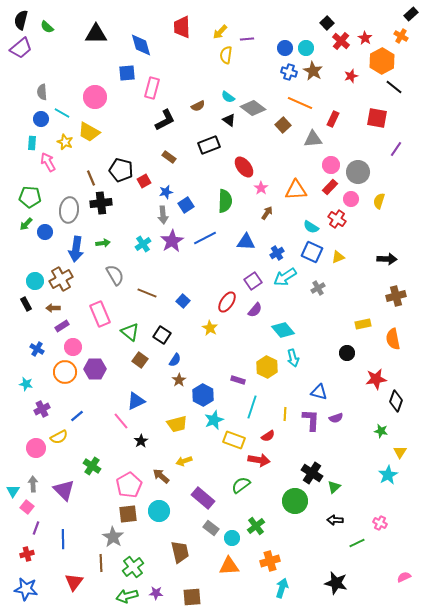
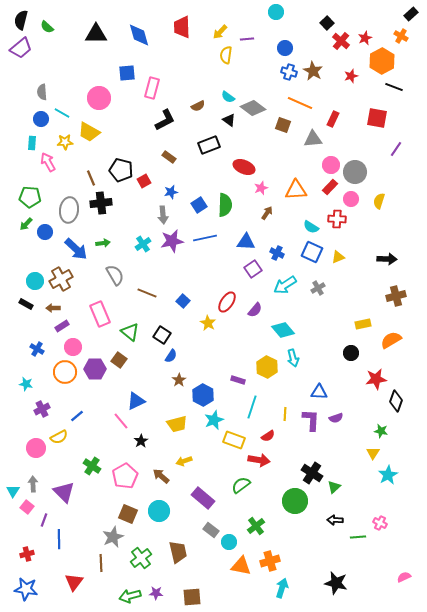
red star at (365, 38): rotated 16 degrees clockwise
blue diamond at (141, 45): moved 2 px left, 10 px up
cyan circle at (306, 48): moved 30 px left, 36 px up
black line at (394, 87): rotated 18 degrees counterclockwise
pink circle at (95, 97): moved 4 px right, 1 px down
brown square at (283, 125): rotated 28 degrees counterclockwise
yellow star at (65, 142): rotated 28 degrees counterclockwise
red ellipse at (244, 167): rotated 30 degrees counterclockwise
gray circle at (358, 172): moved 3 px left
pink star at (261, 188): rotated 16 degrees clockwise
blue star at (166, 192): moved 5 px right
green semicircle at (225, 201): moved 4 px down
blue square at (186, 205): moved 13 px right
red cross at (337, 219): rotated 30 degrees counterclockwise
blue line at (205, 238): rotated 15 degrees clockwise
purple star at (172, 241): rotated 20 degrees clockwise
blue arrow at (76, 249): rotated 55 degrees counterclockwise
blue cross at (277, 253): rotated 32 degrees counterclockwise
cyan arrow at (285, 277): moved 8 px down
purple square at (253, 281): moved 12 px up
black rectangle at (26, 304): rotated 32 degrees counterclockwise
yellow star at (210, 328): moved 2 px left, 5 px up
orange semicircle at (393, 339): moved 2 px left, 1 px down; rotated 70 degrees clockwise
black circle at (347, 353): moved 4 px right
brown square at (140, 360): moved 21 px left
blue semicircle at (175, 360): moved 4 px left, 4 px up
blue triangle at (319, 392): rotated 12 degrees counterclockwise
yellow triangle at (400, 452): moved 27 px left, 1 px down
pink pentagon at (129, 485): moved 4 px left, 9 px up
purple triangle at (64, 490): moved 2 px down
brown square at (128, 514): rotated 30 degrees clockwise
purple line at (36, 528): moved 8 px right, 8 px up
gray rectangle at (211, 528): moved 2 px down
gray star at (113, 537): rotated 15 degrees clockwise
cyan circle at (232, 538): moved 3 px left, 4 px down
blue line at (63, 539): moved 4 px left
green line at (357, 543): moved 1 px right, 6 px up; rotated 21 degrees clockwise
brown trapezoid at (180, 552): moved 2 px left
orange triangle at (229, 566): moved 12 px right; rotated 15 degrees clockwise
green cross at (133, 567): moved 8 px right, 9 px up
green arrow at (127, 596): moved 3 px right
